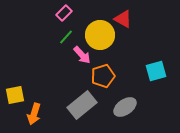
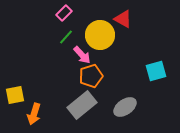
orange pentagon: moved 12 px left
